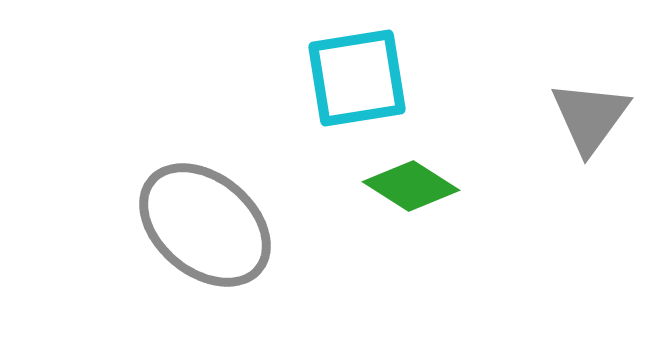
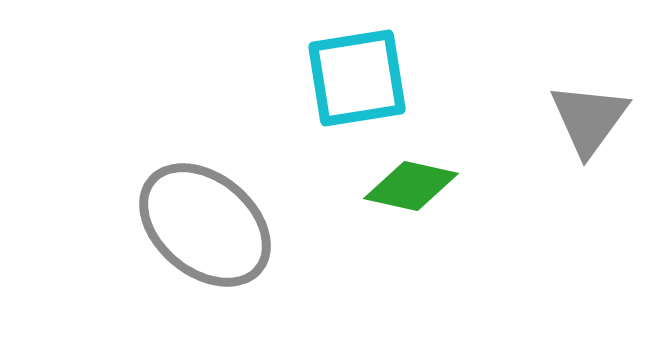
gray triangle: moved 1 px left, 2 px down
green diamond: rotated 20 degrees counterclockwise
